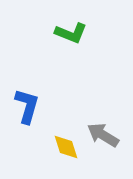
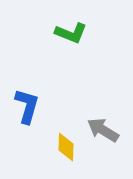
gray arrow: moved 5 px up
yellow diamond: rotated 20 degrees clockwise
